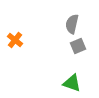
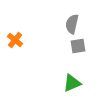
gray square: rotated 14 degrees clockwise
green triangle: rotated 42 degrees counterclockwise
